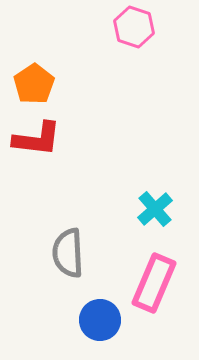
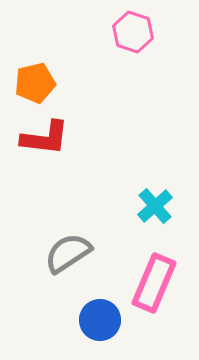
pink hexagon: moved 1 px left, 5 px down
orange pentagon: moved 1 px right, 1 px up; rotated 21 degrees clockwise
red L-shape: moved 8 px right, 1 px up
cyan cross: moved 3 px up
gray semicircle: rotated 60 degrees clockwise
